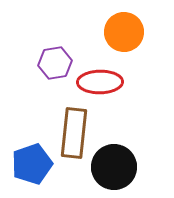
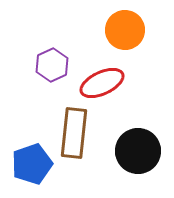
orange circle: moved 1 px right, 2 px up
purple hexagon: moved 3 px left, 2 px down; rotated 16 degrees counterclockwise
red ellipse: moved 2 px right, 1 px down; rotated 24 degrees counterclockwise
black circle: moved 24 px right, 16 px up
